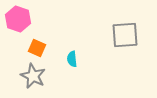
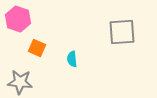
gray square: moved 3 px left, 3 px up
gray star: moved 13 px left, 6 px down; rotated 20 degrees counterclockwise
